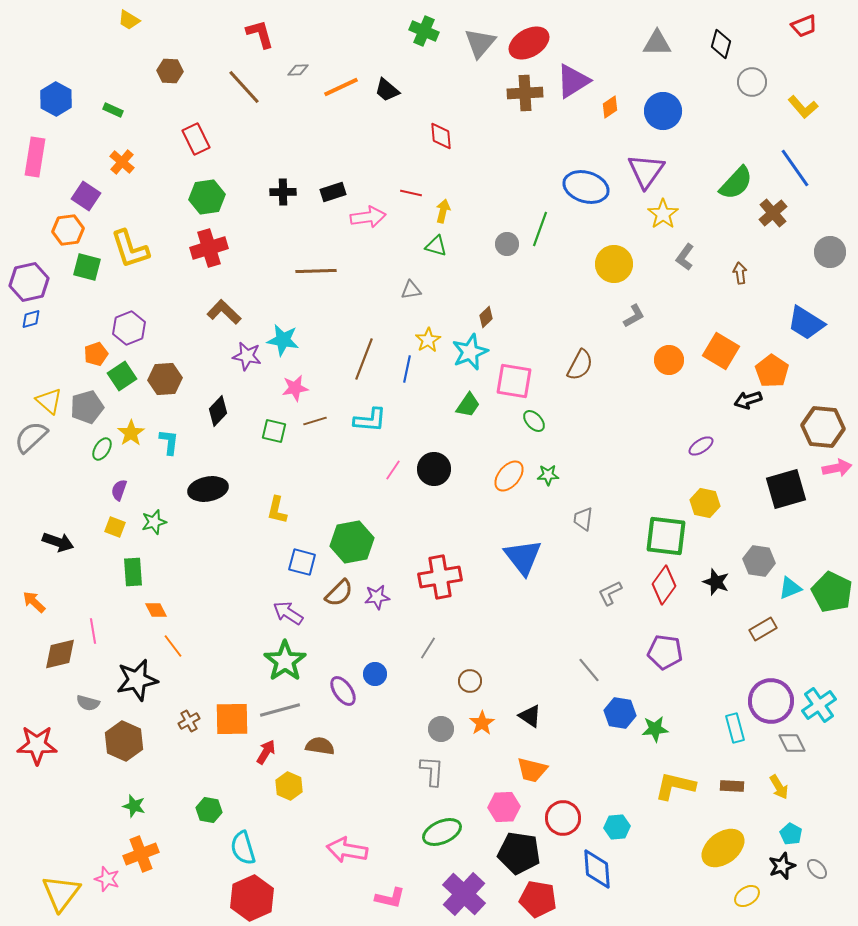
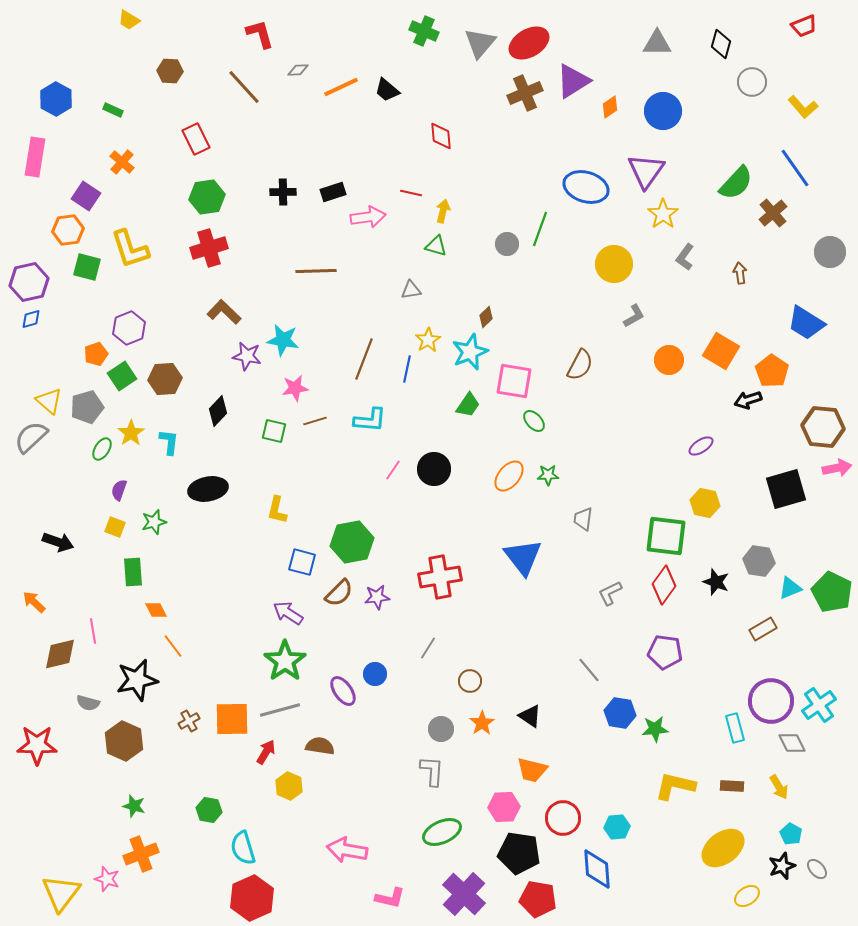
brown cross at (525, 93): rotated 20 degrees counterclockwise
